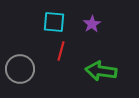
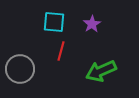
green arrow: rotated 32 degrees counterclockwise
